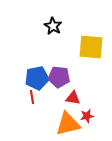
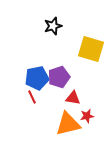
black star: rotated 24 degrees clockwise
yellow square: moved 2 px down; rotated 12 degrees clockwise
purple pentagon: rotated 25 degrees counterclockwise
red line: rotated 16 degrees counterclockwise
